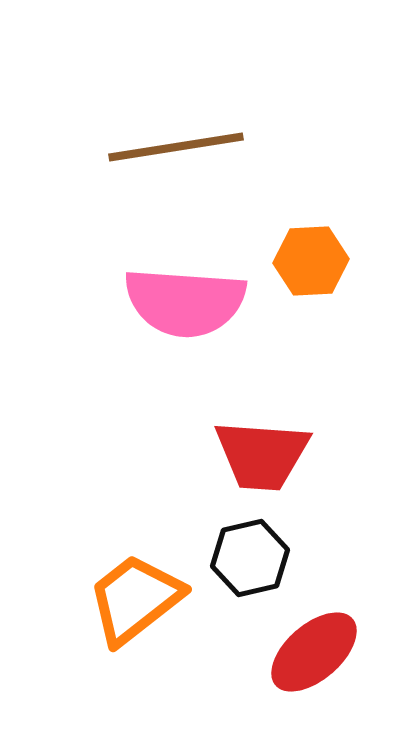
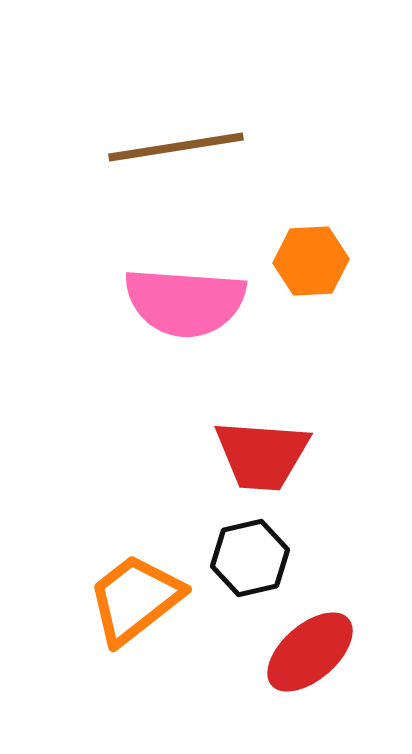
red ellipse: moved 4 px left
